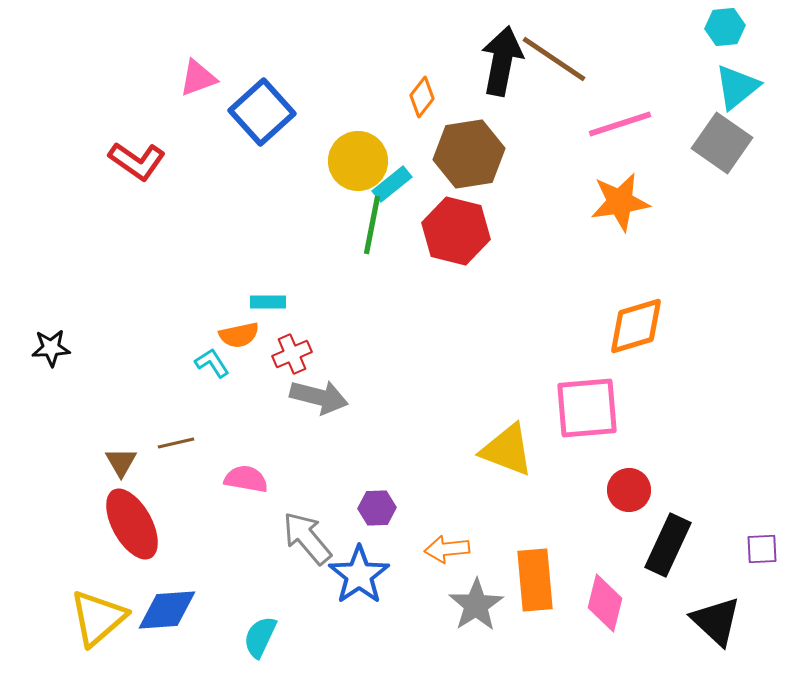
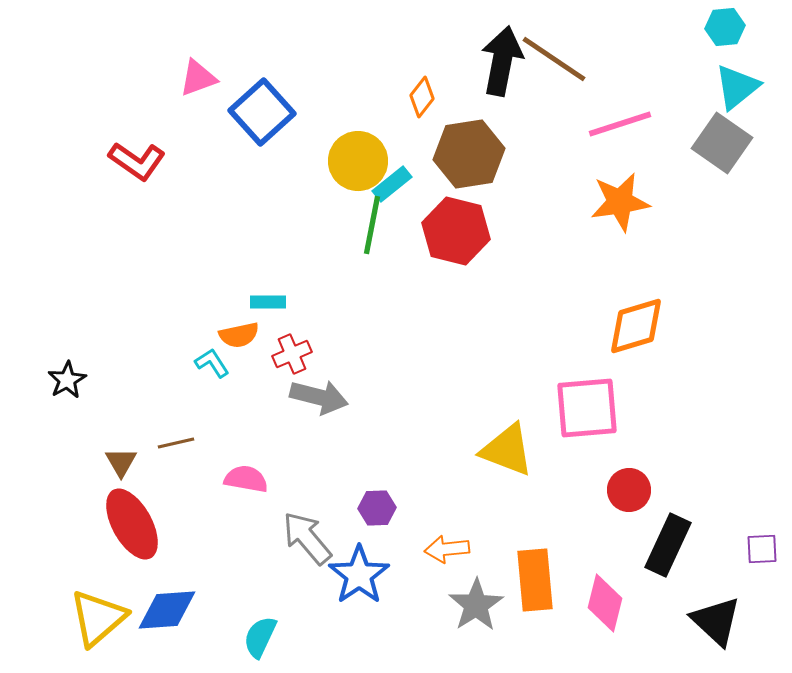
black star at (51, 348): moved 16 px right, 32 px down; rotated 27 degrees counterclockwise
